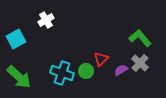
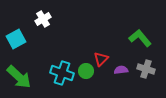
white cross: moved 3 px left, 1 px up
gray cross: moved 6 px right, 6 px down; rotated 24 degrees counterclockwise
purple semicircle: rotated 24 degrees clockwise
